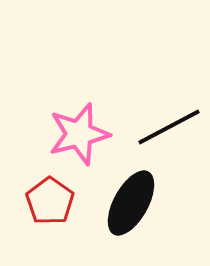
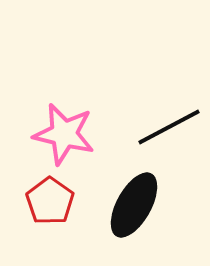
pink star: moved 15 px left; rotated 28 degrees clockwise
black ellipse: moved 3 px right, 2 px down
